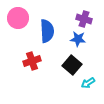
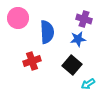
blue semicircle: moved 1 px down
blue star: rotated 14 degrees counterclockwise
cyan arrow: moved 1 px down
